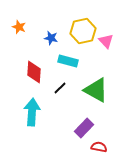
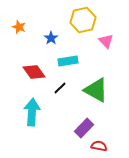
yellow hexagon: moved 11 px up
blue star: rotated 24 degrees clockwise
cyan rectangle: rotated 24 degrees counterclockwise
red diamond: rotated 40 degrees counterclockwise
red semicircle: moved 1 px up
